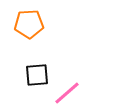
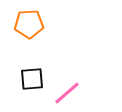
black square: moved 5 px left, 4 px down
